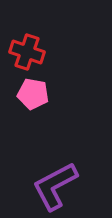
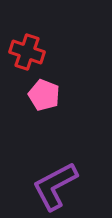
pink pentagon: moved 11 px right, 1 px down; rotated 12 degrees clockwise
